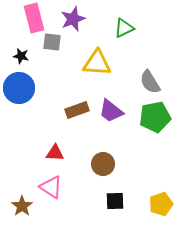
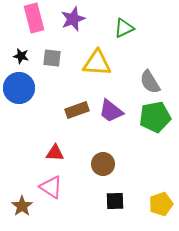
gray square: moved 16 px down
